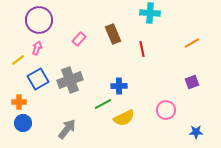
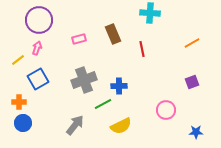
pink rectangle: rotated 32 degrees clockwise
gray cross: moved 14 px right
yellow semicircle: moved 3 px left, 8 px down
gray arrow: moved 8 px right, 4 px up
